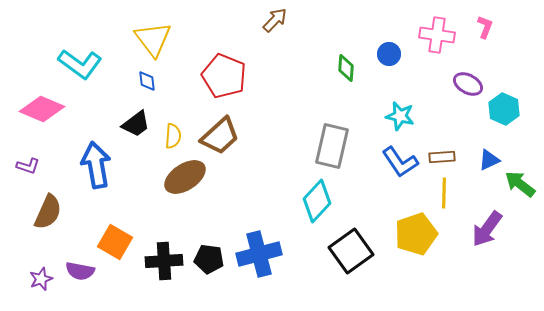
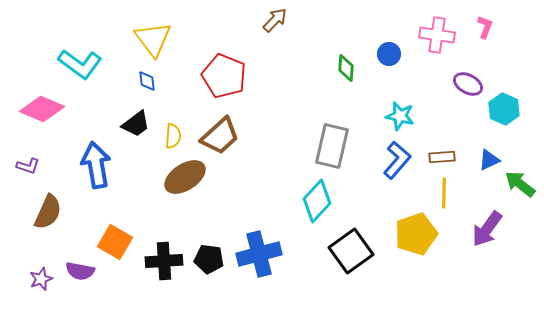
blue L-shape: moved 3 px left, 2 px up; rotated 105 degrees counterclockwise
